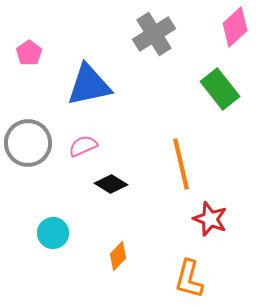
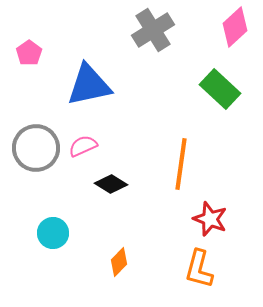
gray cross: moved 1 px left, 4 px up
green rectangle: rotated 9 degrees counterclockwise
gray circle: moved 8 px right, 5 px down
orange line: rotated 21 degrees clockwise
orange diamond: moved 1 px right, 6 px down
orange L-shape: moved 10 px right, 10 px up
